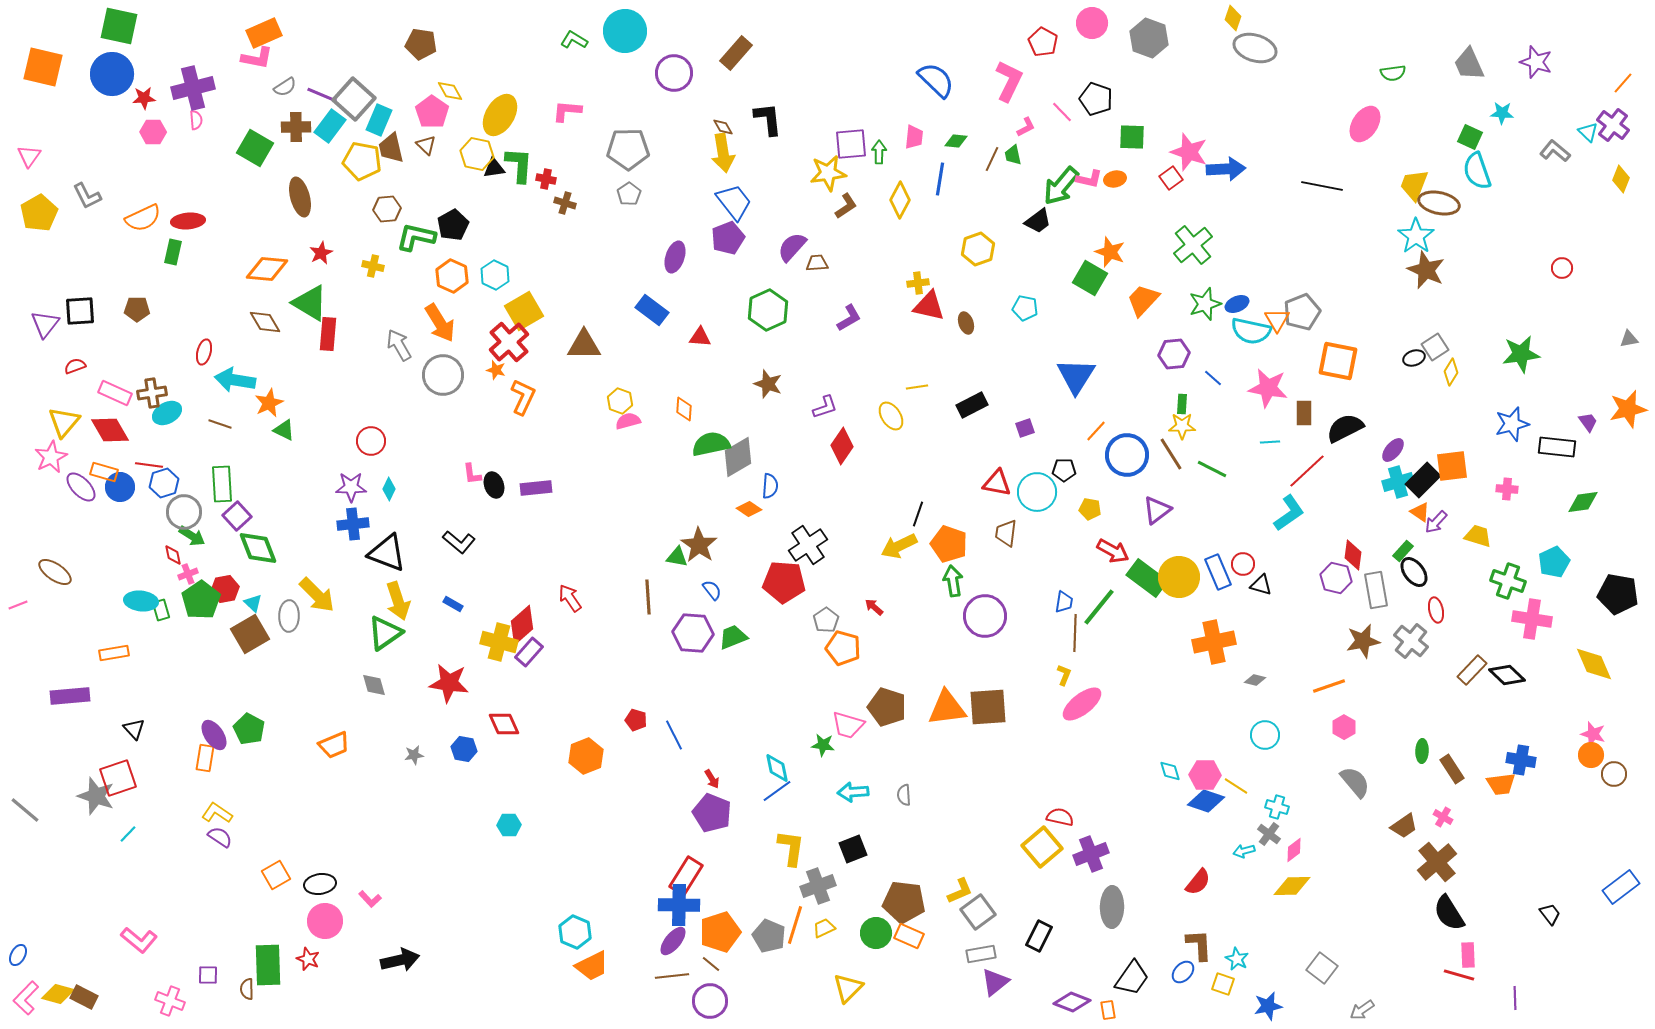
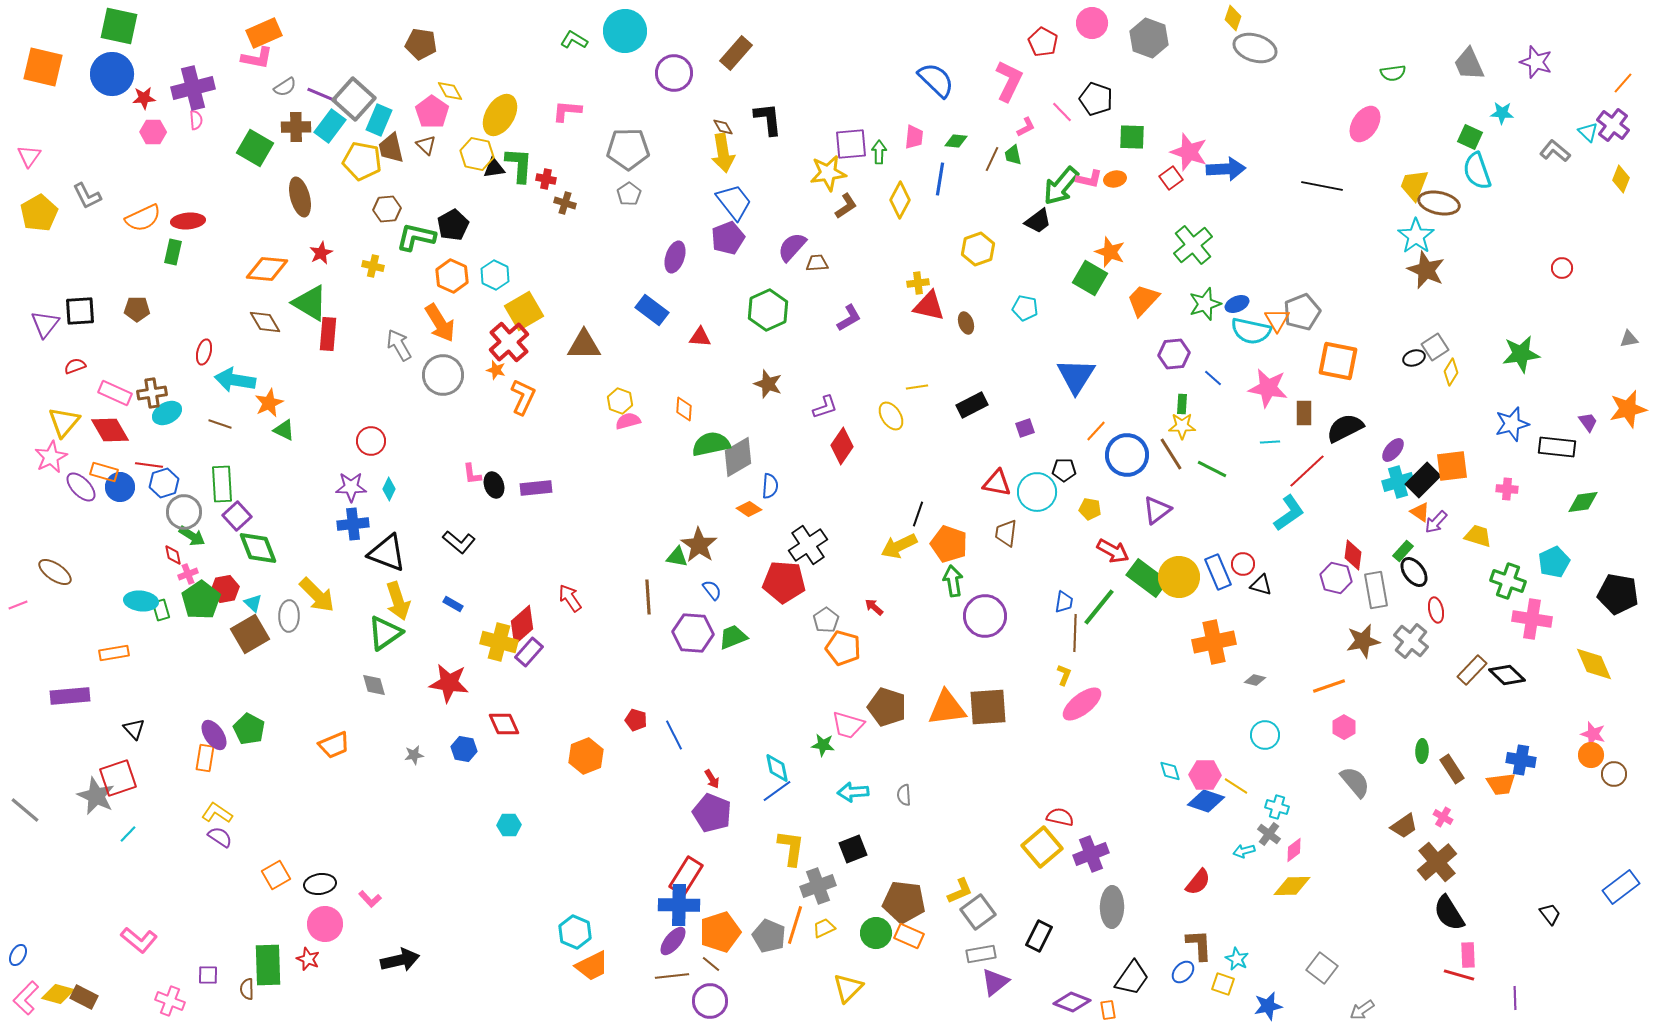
gray star at (96, 796): rotated 6 degrees clockwise
pink circle at (325, 921): moved 3 px down
